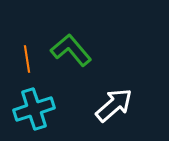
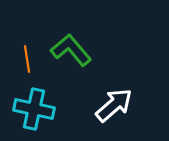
cyan cross: rotated 30 degrees clockwise
